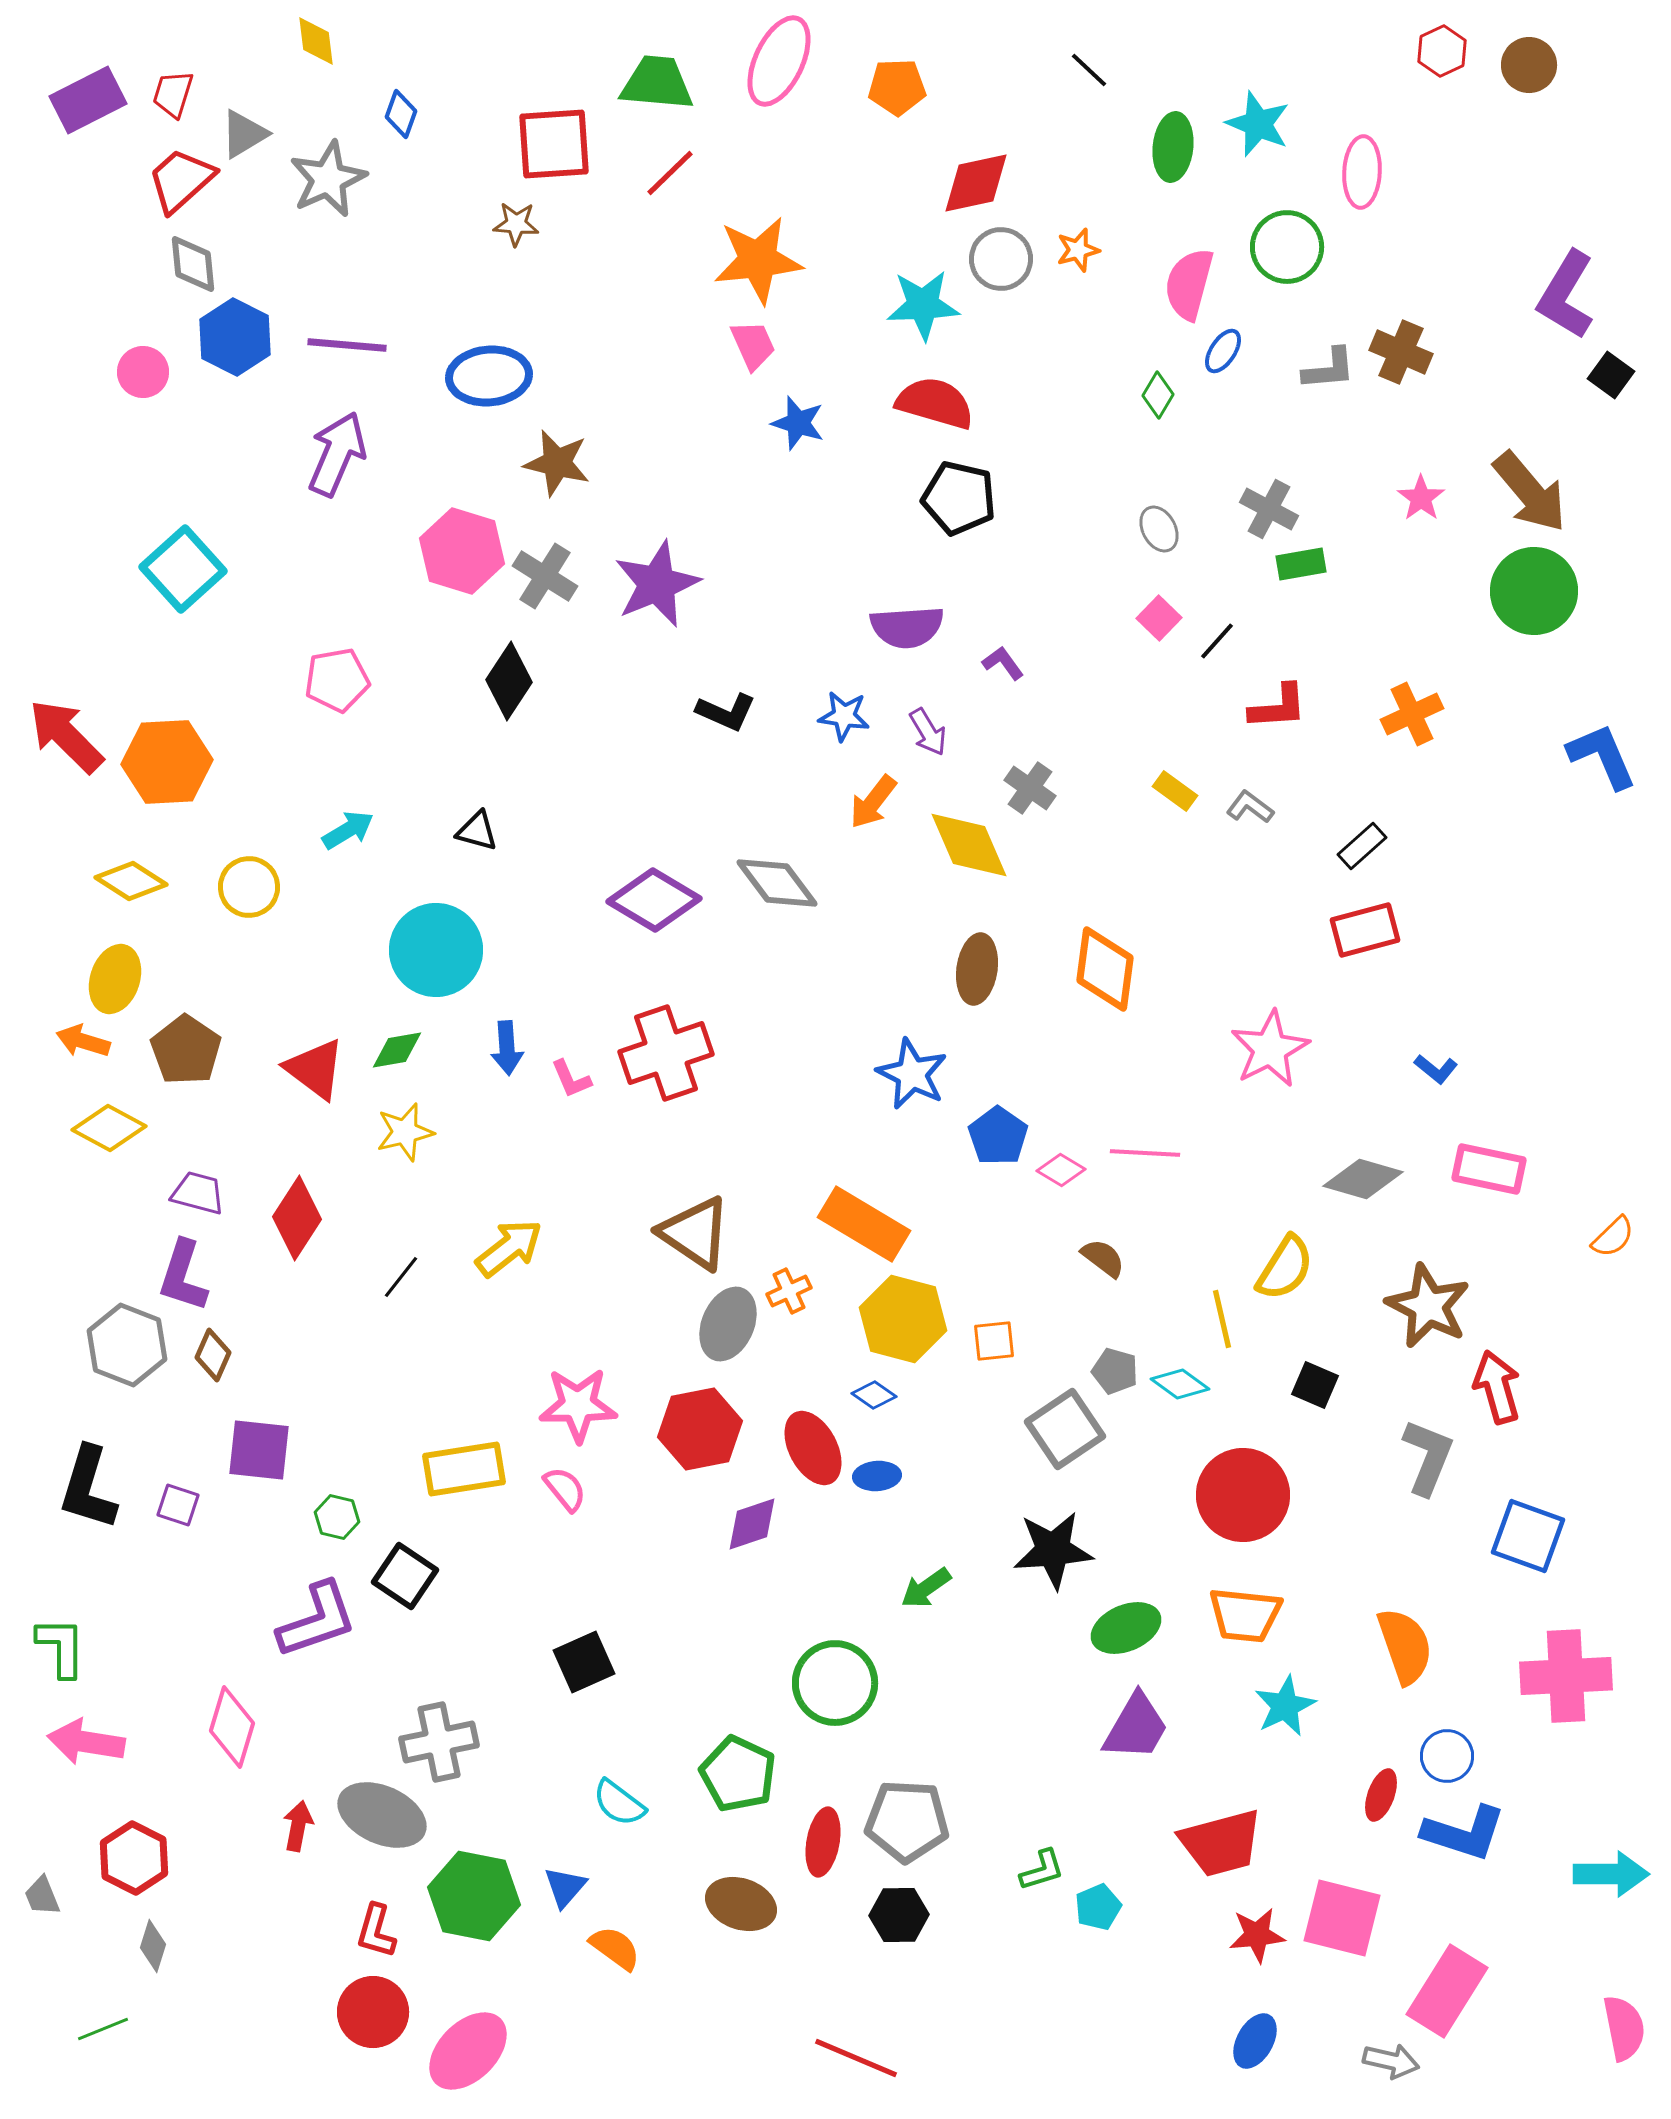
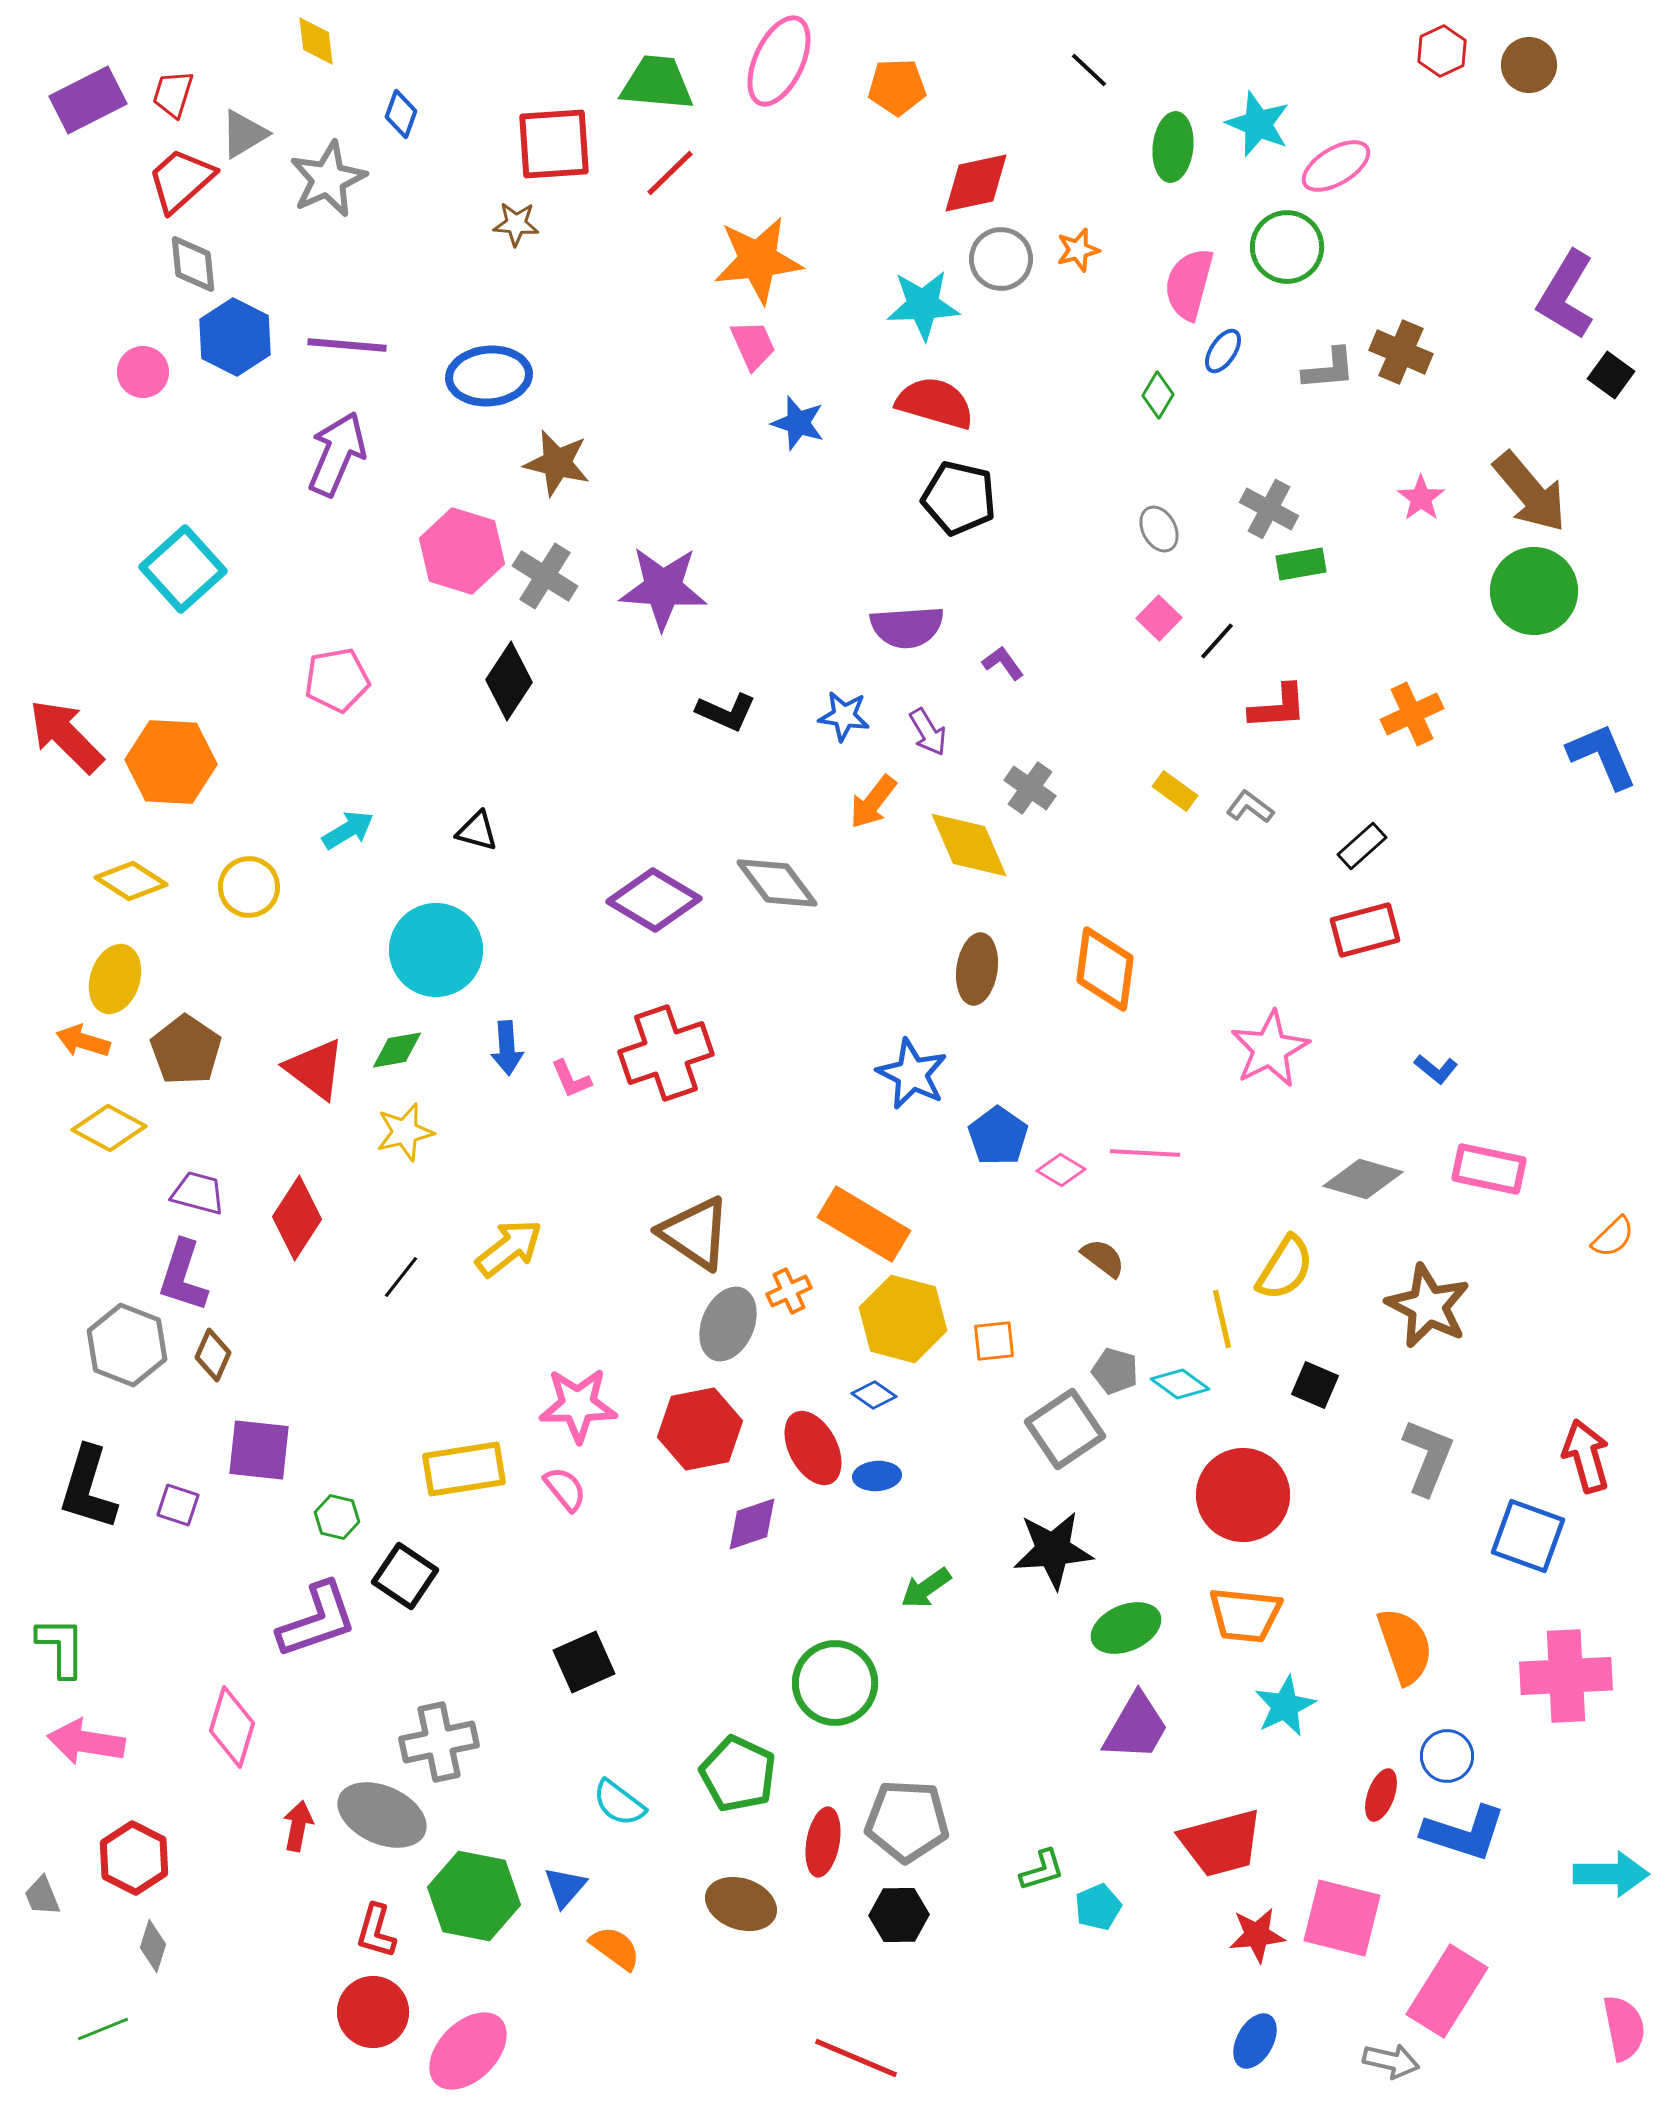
pink ellipse at (1362, 172): moved 26 px left, 6 px up; rotated 56 degrees clockwise
purple star at (657, 584): moved 6 px right, 4 px down; rotated 26 degrees clockwise
orange hexagon at (167, 762): moved 4 px right; rotated 6 degrees clockwise
red arrow at (1497, 1387): moved 89 px right, 69 px down
